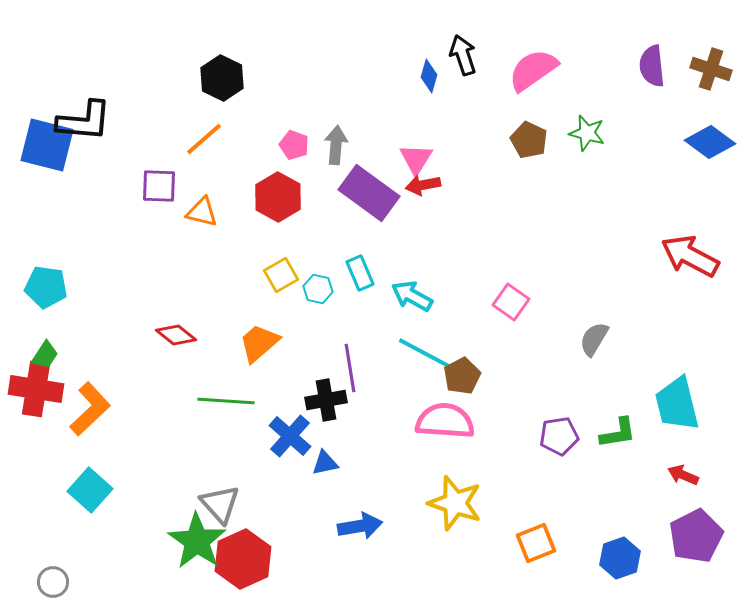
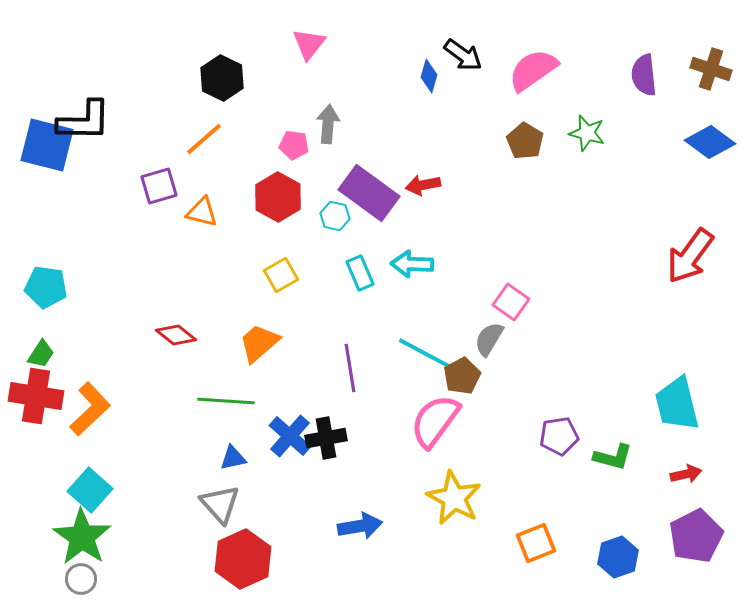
black arrow at (463, 55): rotated 144 degrees clockwise
purple semicircle at (652, 66): moved 8 px left, 9 px down
black L-shape at (84, 121): rotated 4 degrees counterclockwise
brown pentagon at (529, 140): moved 4 px left, 1 px down; rotated 6 degrees clockwise
pink pentagon at (294, 145): rotated 12 degrees counterclockwise
gray arrow at (336, 145): moved 8 px left, 21 px up
pink triangle at (416, 159): moved 107 px left, 115 px up; rotated 6 degrees clockwise
purple square at (159, 186): rotated 18 degrees counterclockwise
red arrow at (690, 256): rotated 82 degrees counterclockwise
cyan hexagon at (318, 289): moved 17 px right, 73 px up
cyan arrow at (412, 296): moved 32 px up; rotated 27 degrees counterclockwise
gray semicircle at (594, 339): moved 105 px left
green trapezoid at (45, 355): moved 4 px left, 1 px up
red cross at (36, 389): moved 7 px down
black cross at (326, 400): moved 38 px down
pink semicircle at (445, 421): moved 10 px left; rotated 58 degrees counterclockwise
green L-shape at (618, 433): moved 5 px left, 24 px down; rotated 24 degrees clockwise
blue triangle at (325, 463): moved 92 px left, 5 px up
red arrow at (683, 475): moved 3 px right, 1 px up; rotated 144 degrees clockwise
yellow star at (455, 503): moved 1 px left, 5 px up; rotated 10 degrees clockwise
green star at (197, 541): moved 115 px left, 4 px up
blue hexagon at (620, 558): moved 2 px left, 1 px up
gray circle at (53, 582): moved 28 px right, 3 px up
